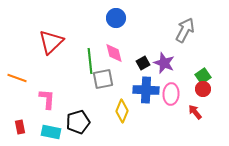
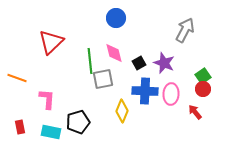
black square: moved 4 px left
blue cross: moved 1 px left, 1 px down
